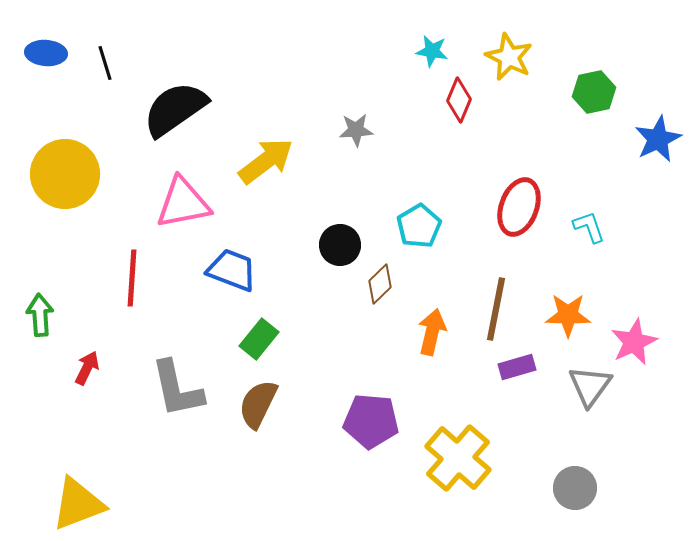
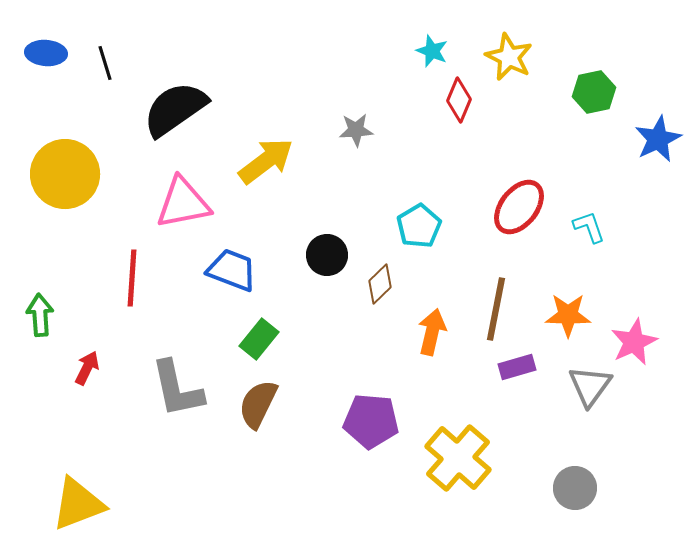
cyan star: rotated 12 degrees clockwise
red ellipse: rotated 18 degrees clockwise
black circle: moved 13 px left, 10 px down
